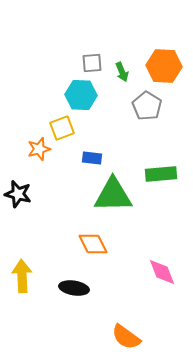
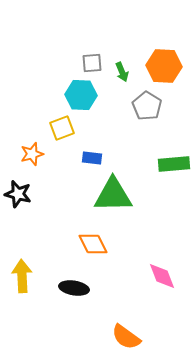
orange star: moved 7 px left, 5 px down
green rectangle: moved 13 px right, 10 px up
pink diamond: moved 4 px down
